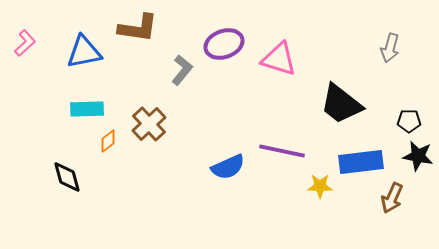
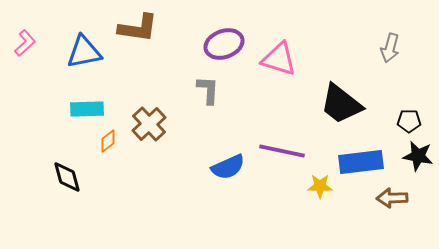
gray L-shape: moved 26 px right, 20 px down; rotated 36 degrees counterclockwise
brown arrow: rotated 64 degrees clockwise
